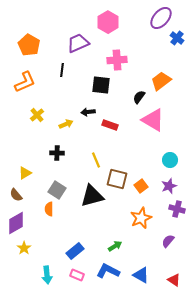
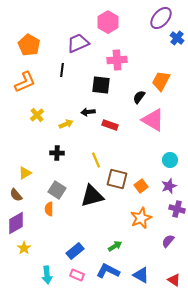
orange trapezoid: rotated 25 degrees counterclockwise
